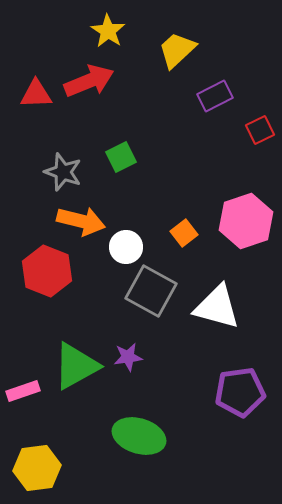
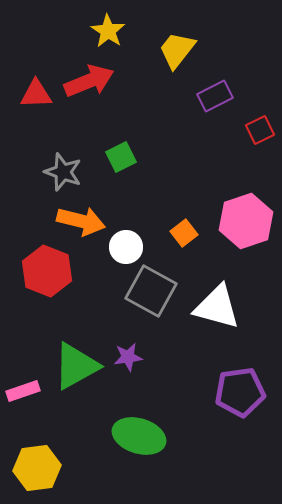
yellow trapezoid: rotated 9 degrees counterclockwise
